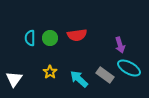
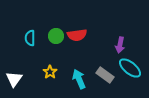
green circle: moved 6 px right, 2 px up
purple arrow: rotated 28 degrees clockwise
cyan ellipse: moved 1 px right; rotated 10 degrees clockwise
cyan arrow: rotated 24 degrees clockwise
